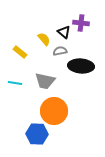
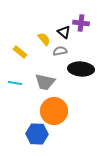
black ellipse: moved 3 px down
gray trapezoid: moved 1 px down
